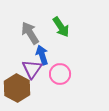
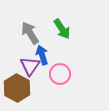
green arrow: moved 1 px right, 2 px down
purple triangle: moved 2 px left, 3 px up
